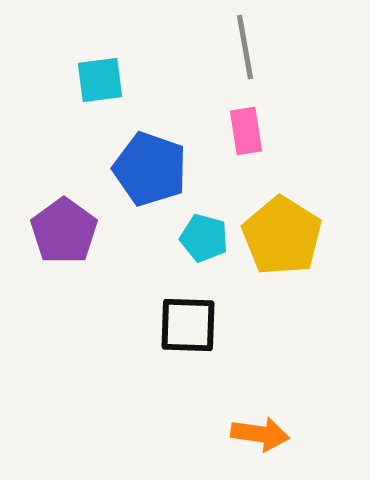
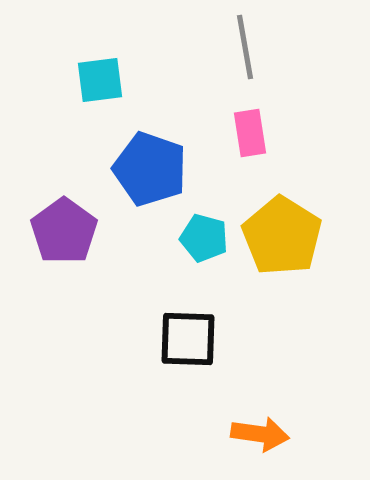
pink rectangle: moved 4 px right, 2 px down
black square: moved 14 px down
